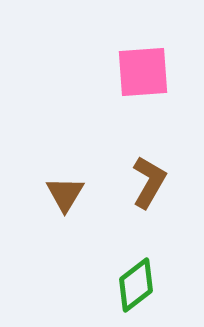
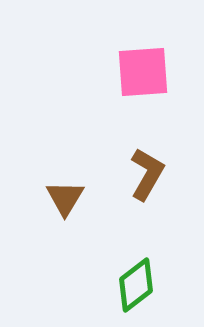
brown L-shape: moved 2 px left, 8 px up
brown triangle: moved 4 px down
